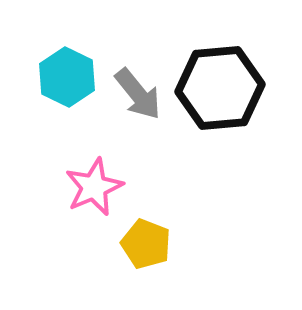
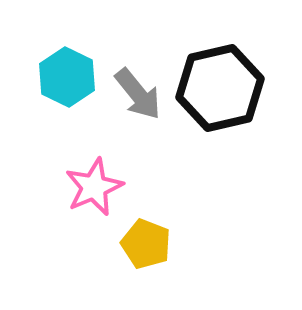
black hexagon: rotated 8 degrees counterclockwise
